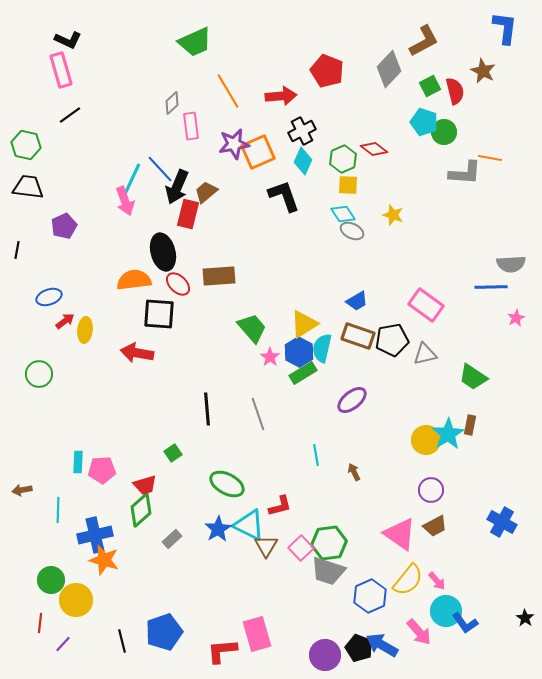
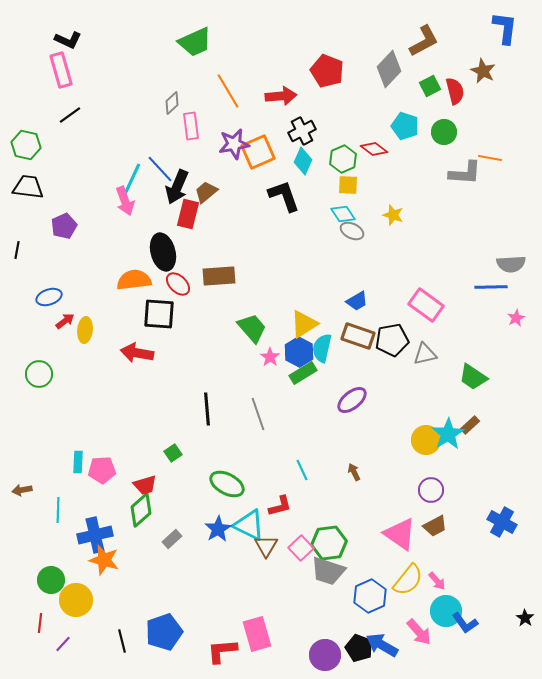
cyan pentagon at (424, 122): moved 19 px left, 4 px down
brown rectangle at (470, 425): rotated 36 degrees clockwise
cyan line at (316, 455): moved 14 px left, 15 px down; rotated 15 degrees counterclockwise
